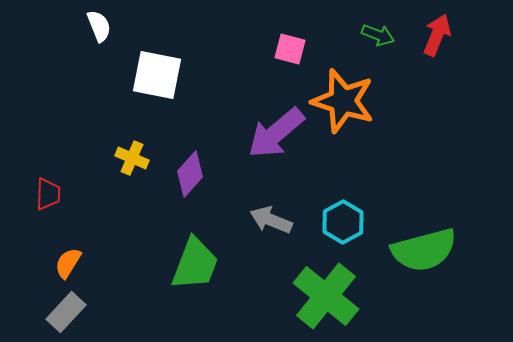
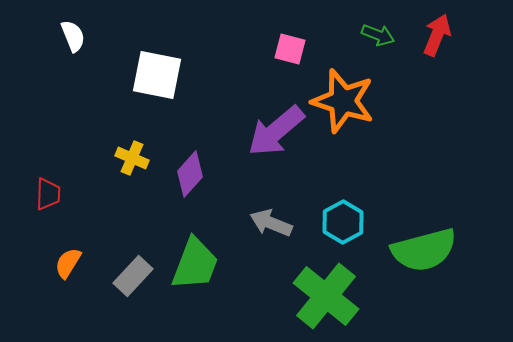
white semicircle: moved 26 px left, 10 px down
purple arrow: moved 2 px up
gray arrow: moved 3 px down
gray rectangle: moved 67 px right, 36 px up
